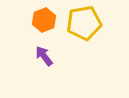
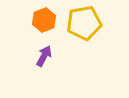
purple arrow: rotated 65 degrees clockwise
